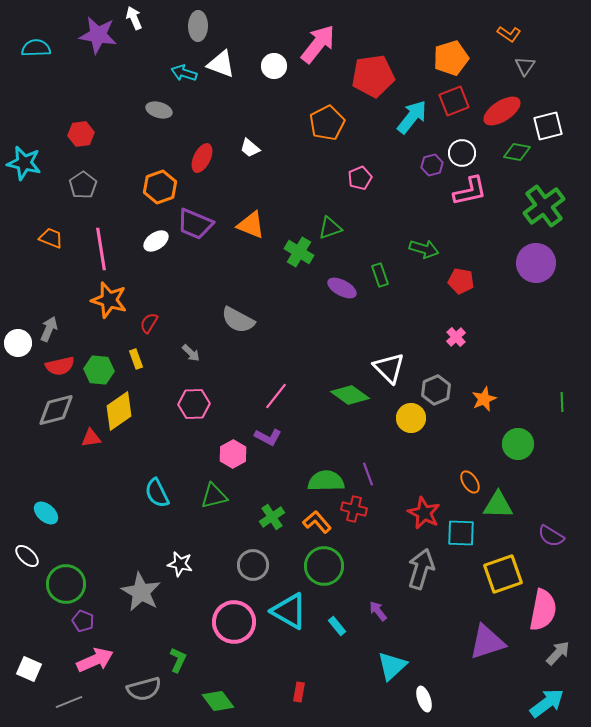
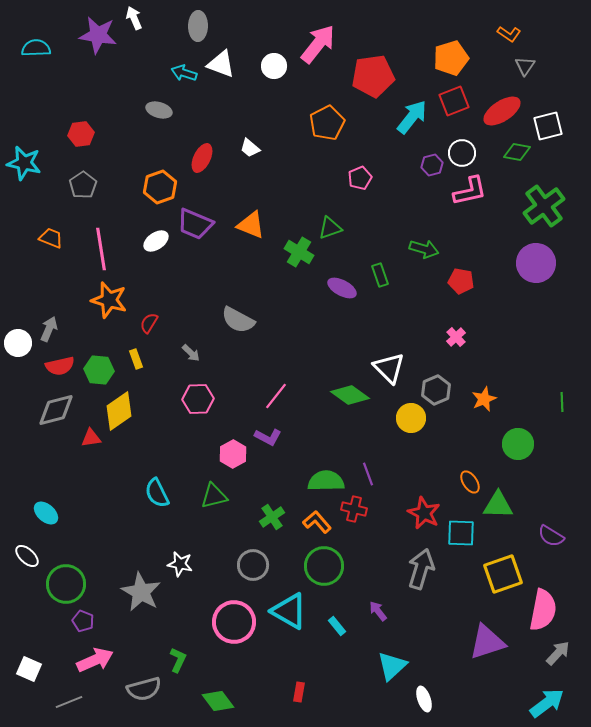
pink hexagon at (194, 404): moved 4 px right, 5 px up
